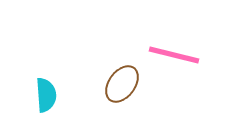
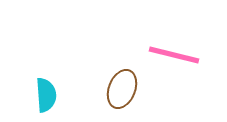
brown ellipse: moved 5 px down; rotated 15 degrees counterclockwise
